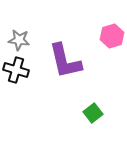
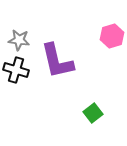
purple L-shape: moved 8 px left
